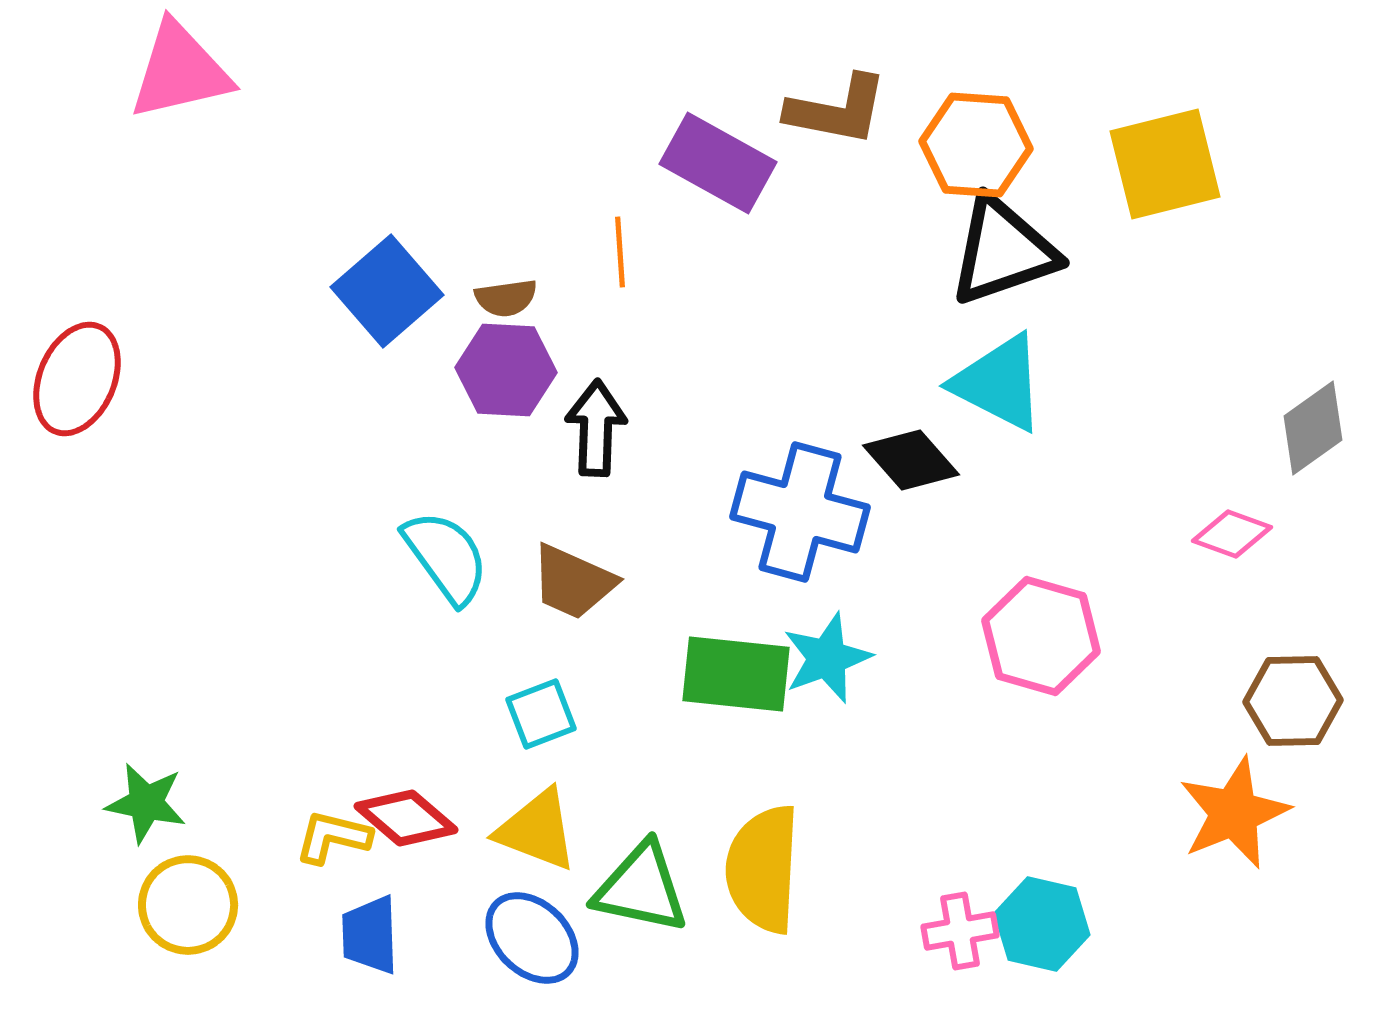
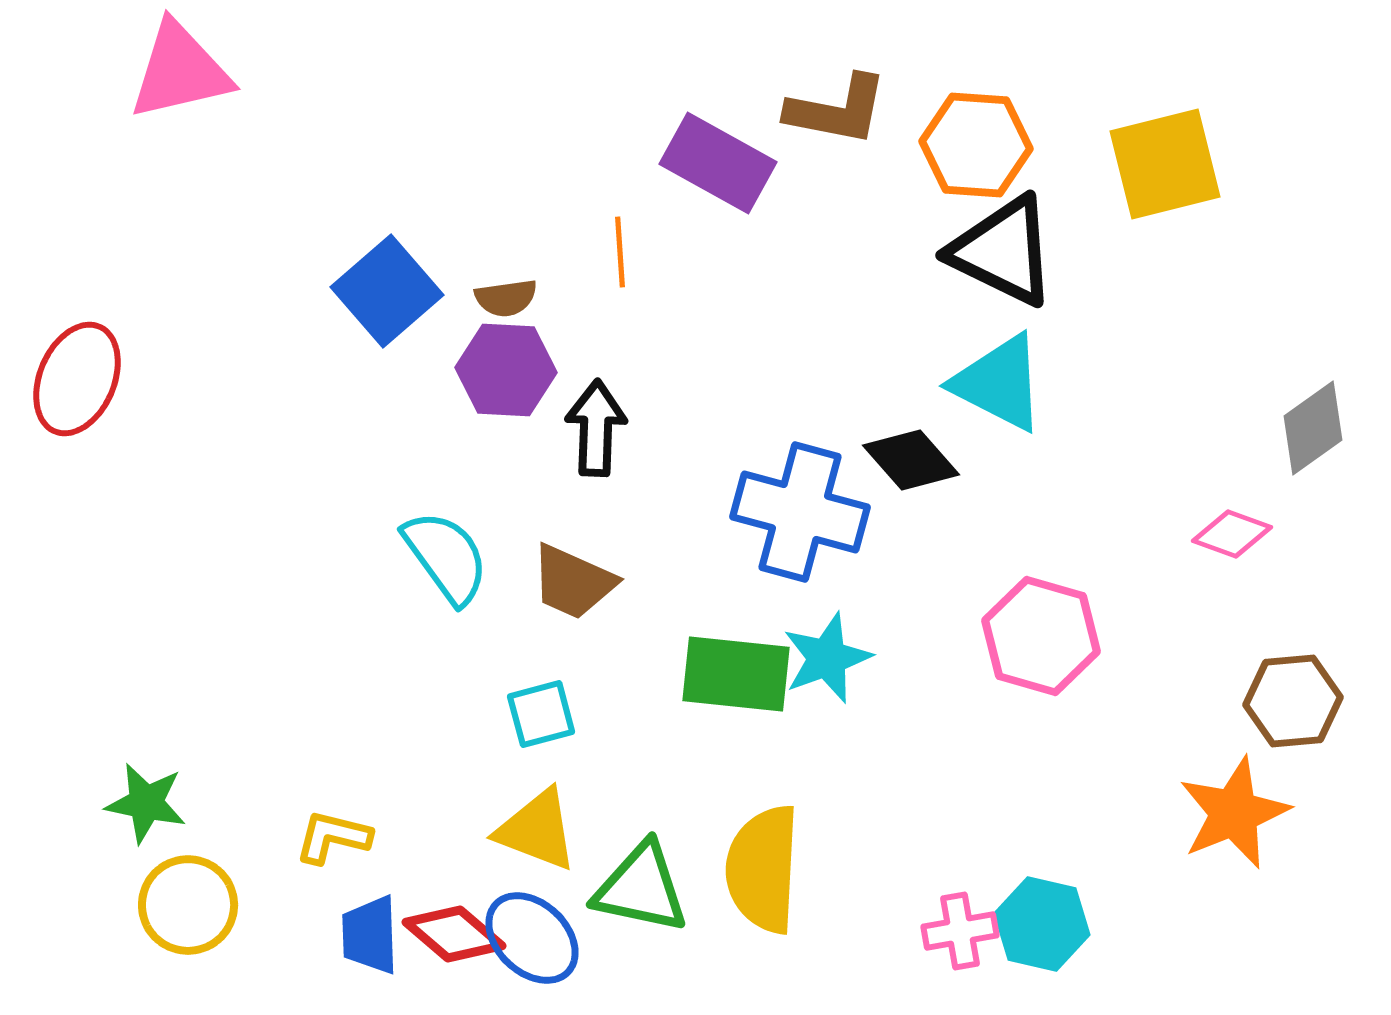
black triangle: rotated 45 degrees clockwise
brown hexagon: rotated 4 degrees counterclockwise
cyan square: rotated 6 degrees clockwise
red diamond: moved 48 px right, 116 px down
